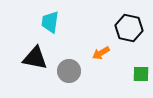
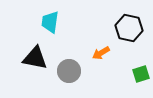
green square: rotated 18 degrees counterclockwise
